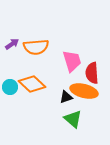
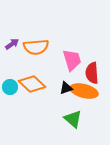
pink trapezoid: moved 1 px up
black triangle: moved 9 px up
